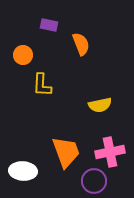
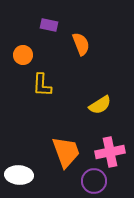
yellow semicircle: rotated 20 degrees counterclockwise
white ellipse: moved 4 px left, 4 px down
